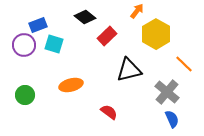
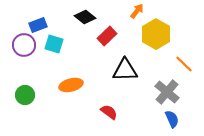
black triangle: moved 4 px left; rotated 12 degrees clockwise
